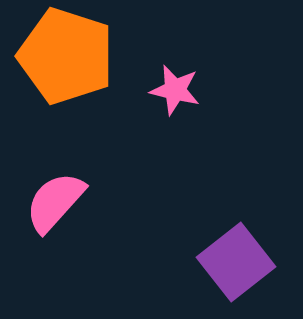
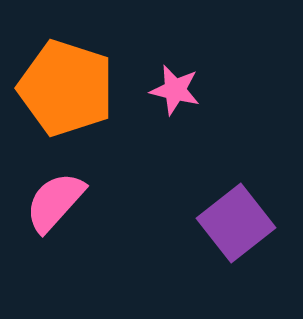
orange pentagon: moved 32 px down
purple square: moved 39 px up
